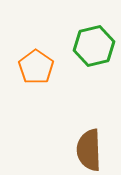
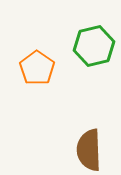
orange pentagon: moved 1 px right, 1 px down
